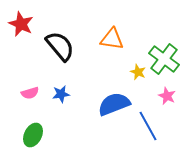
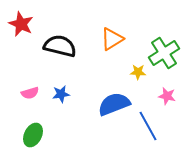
orange triangle: rotated 40 degrees counterclockwise
black semicircle: rotated 36 degrees counterclockwise
green cross: moved 6 px up; rotated 20 degrees clockwise
yellow star: rotated 21 degrees counterclockwise
pink star: rotated 12 degrees counterclockwise
